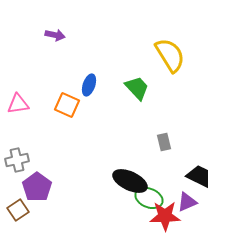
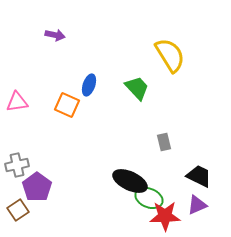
pink triangle: moved 1 px left, 2 px up
gray cross: moved 5 px down
purple triangle: moved 10 px right, 3 px down
